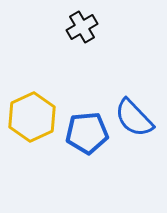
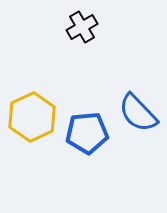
blue semicircle: moved 4 px right, 5 px up
